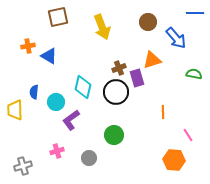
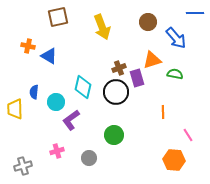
orange cross: rotated 24 degrees clockwise
green semicircle: moved 19 px left
yellow trapezoid: moved 1 px up
